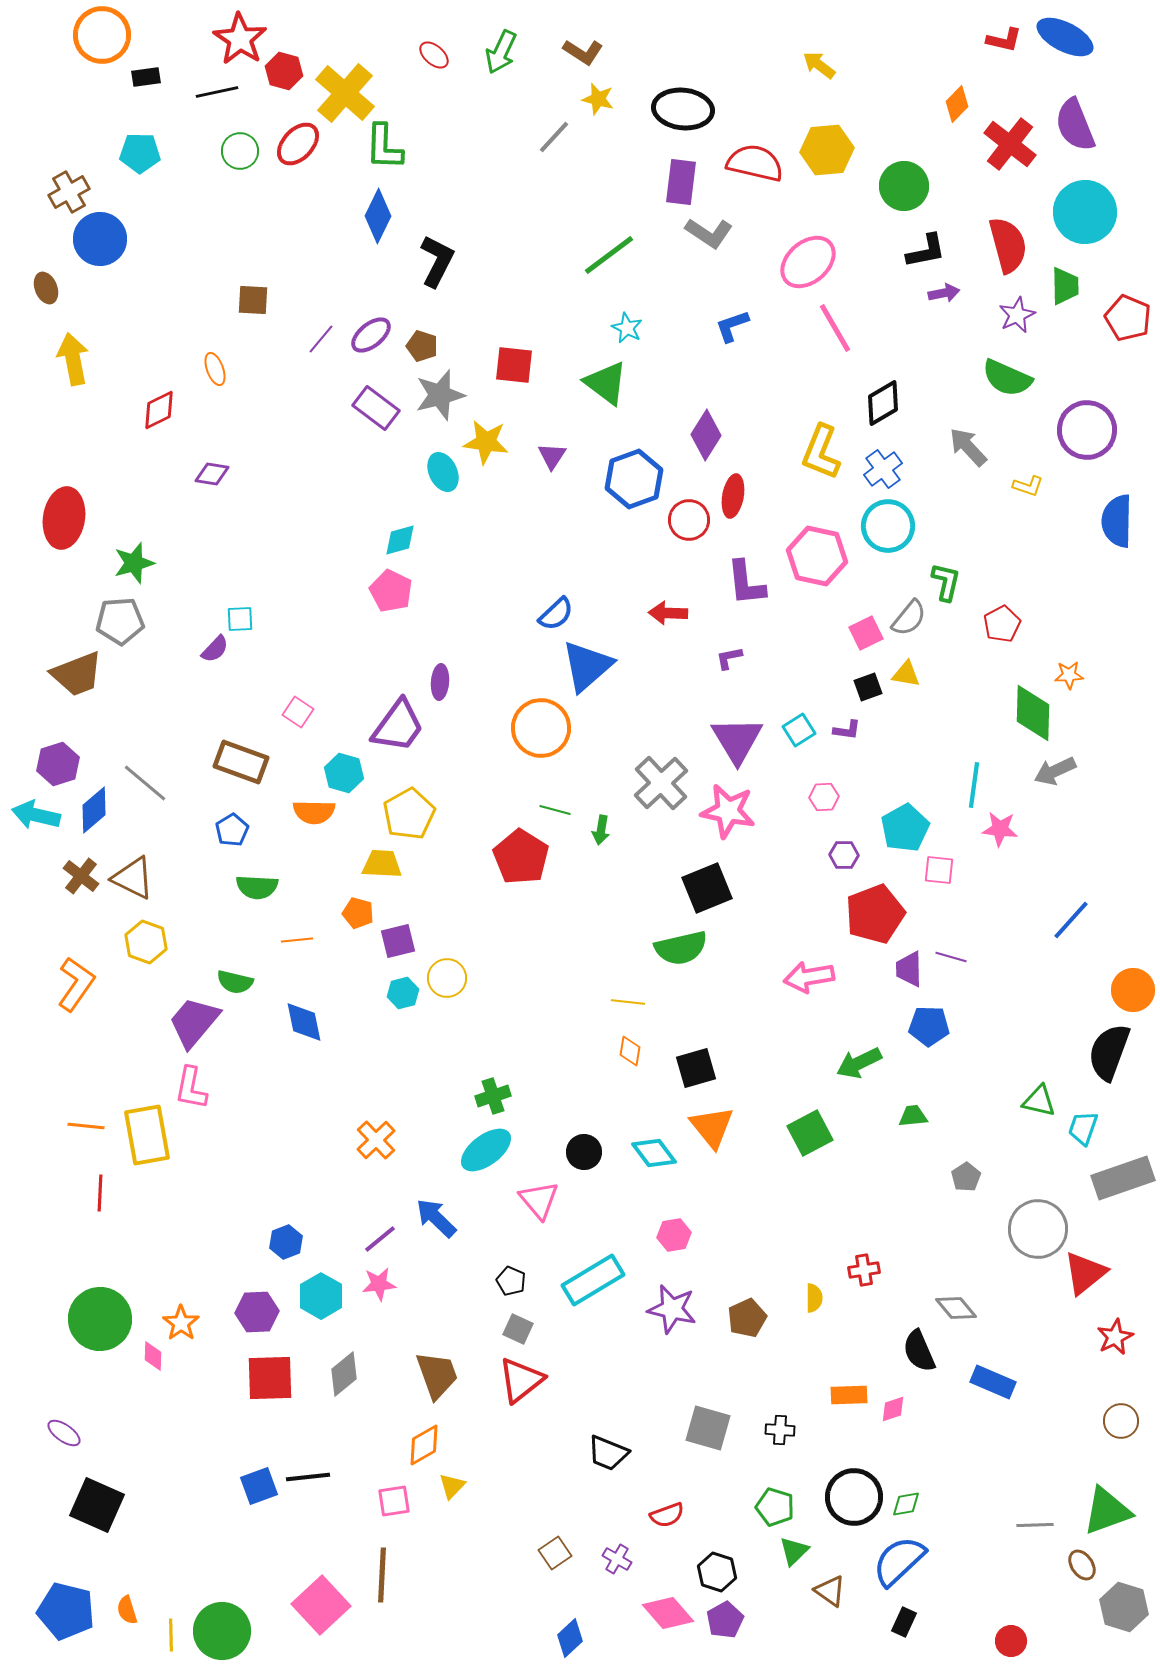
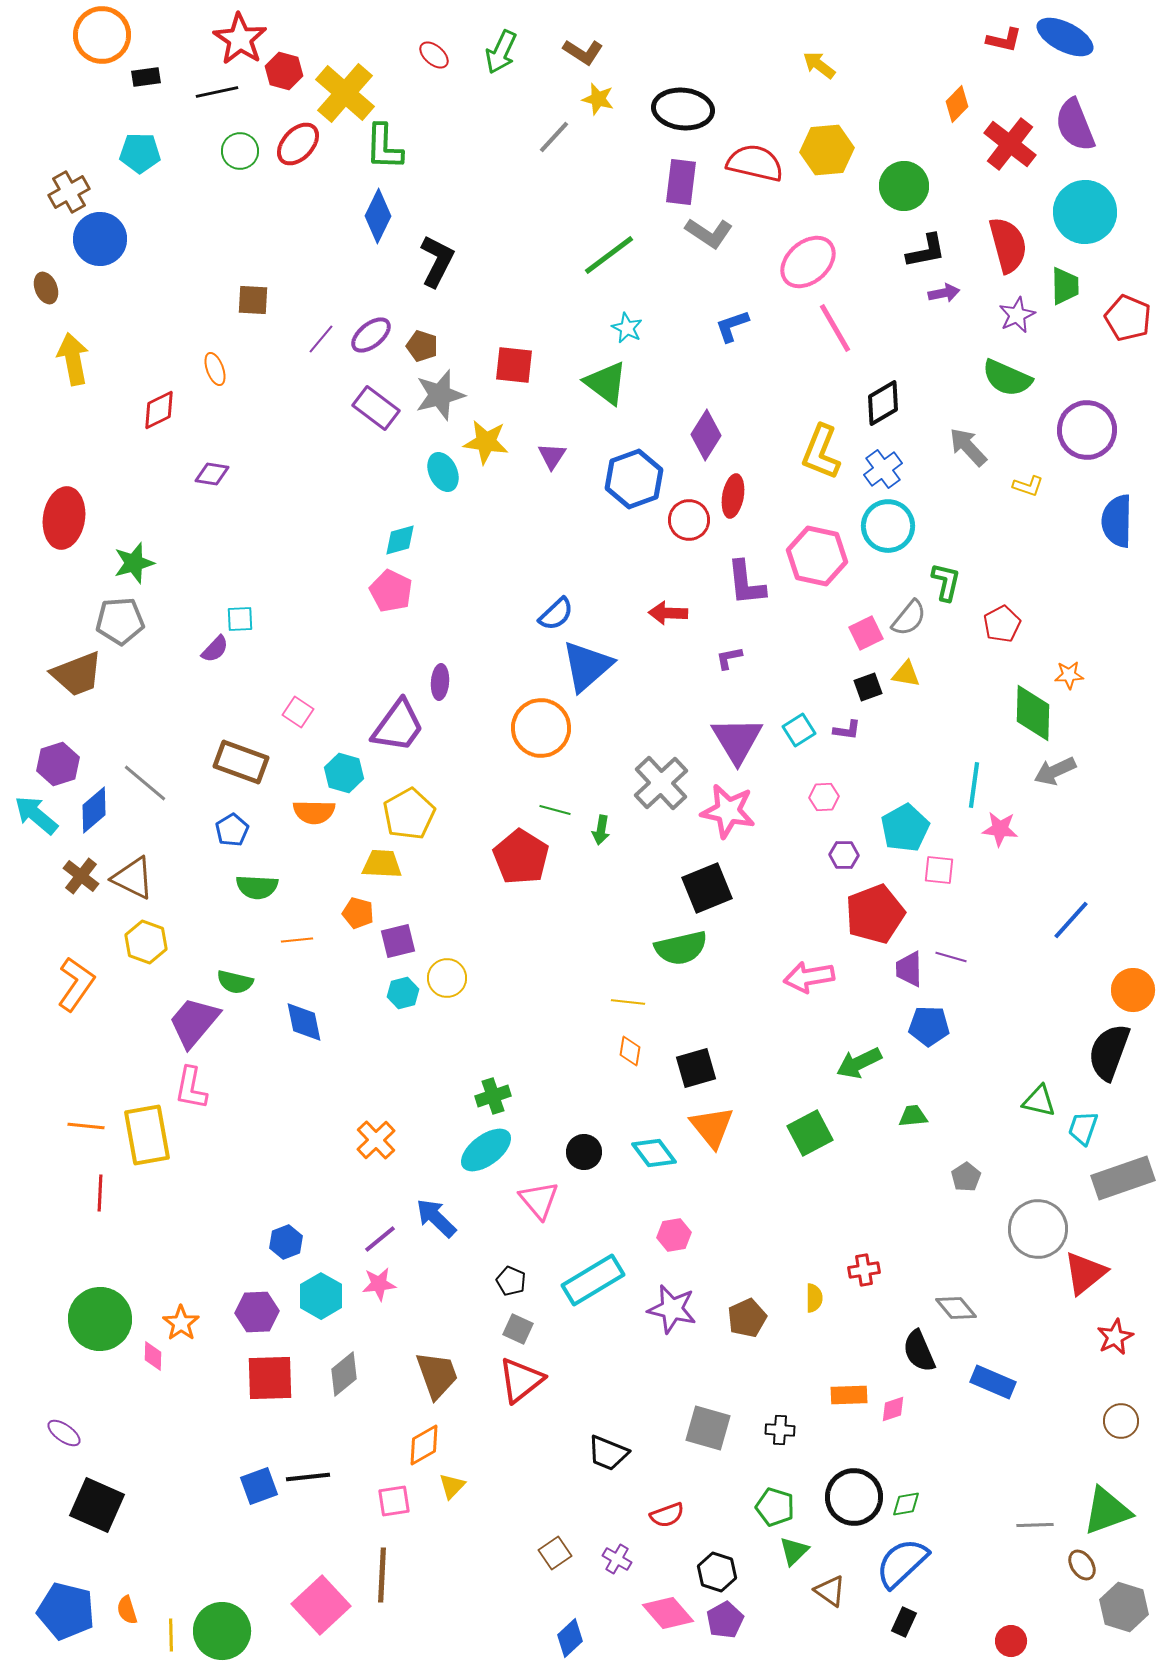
cyan arrow at (36, 815): rotated 27 degrees clockwise
blue semicircle at (899, 1561): moved 3 px right, 2 px down
